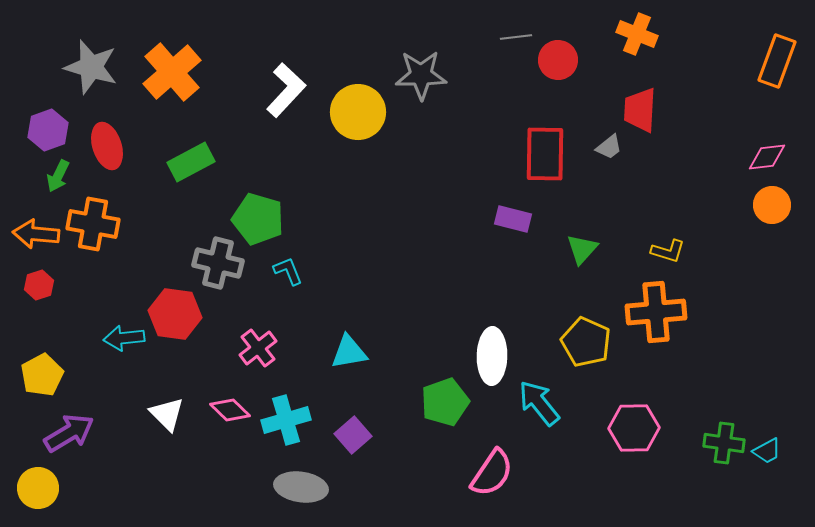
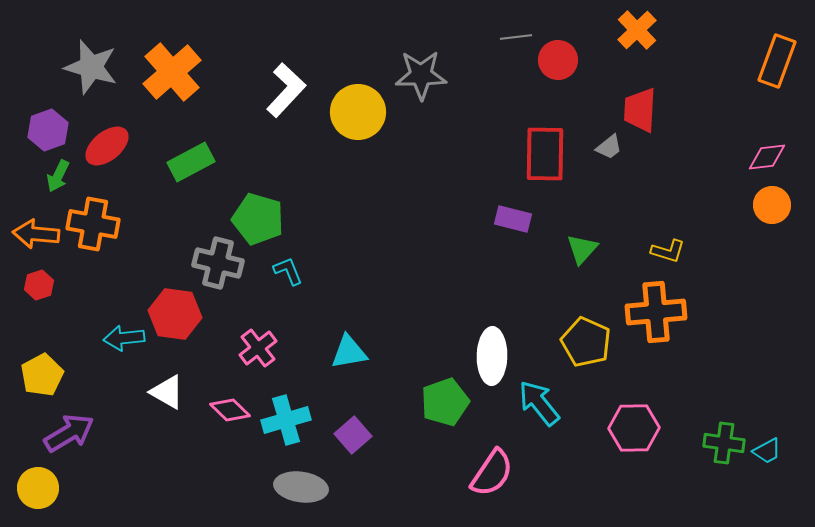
orange cross at (637, 34): moved 4 px up; rotated 24 degrees clockwise
red ellipse at (107, 146): rotated 69 degrees clockwise
white triangle at (167, 414): moved 22 px up; rotated 15 degrees counterclockwise
